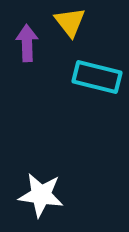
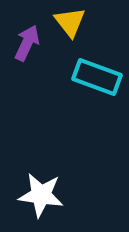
purple arrow: rotated 27 degrees clockwise
cyan rectangle: rotated 6 degrees clockwise
